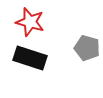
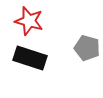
red star: moved 1 px left, 1 px up
